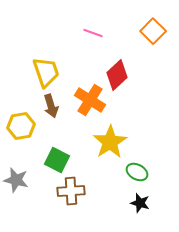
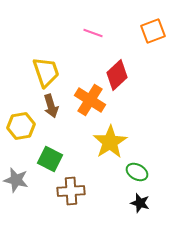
orange square: rotated 25 degrees clockwise
green square: moved 7 px left, 1 px up
